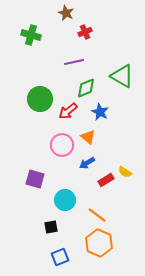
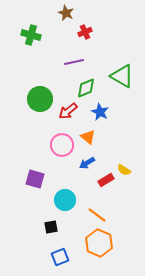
yellow semicircle: moved 1 px left, 2 px up
